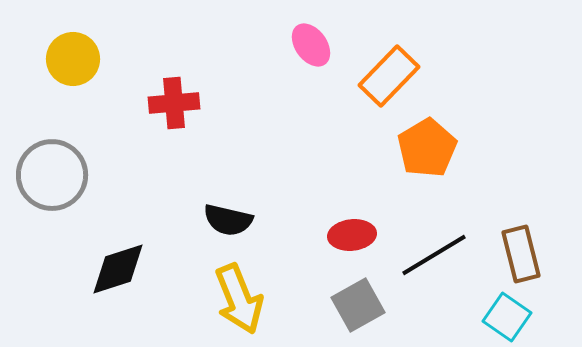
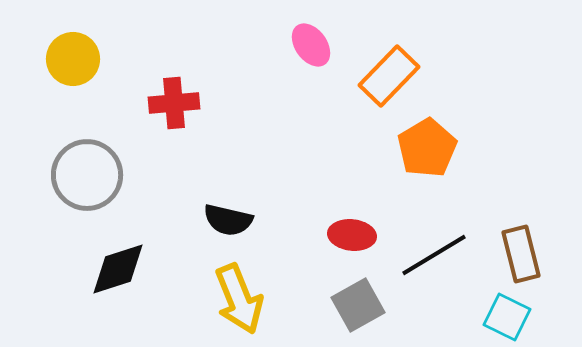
gray circle: moved 35 px right
red ellipse: rotated 12 degrees clockwise
cyan square: rotated 9 degrees counterclockwise
